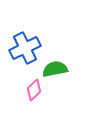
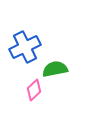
blue cross: moved 1 px up
